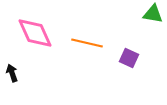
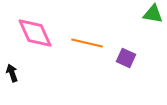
purple square: moved 3 px left
